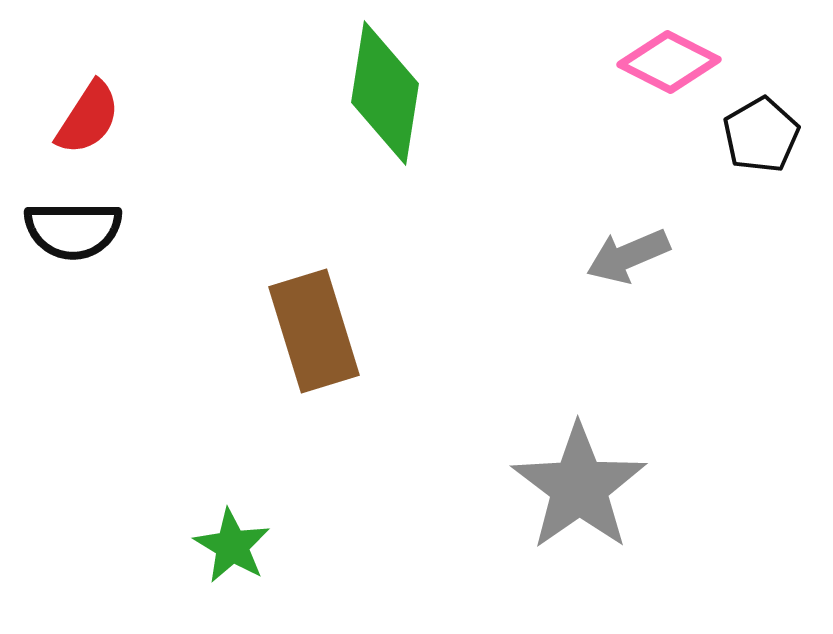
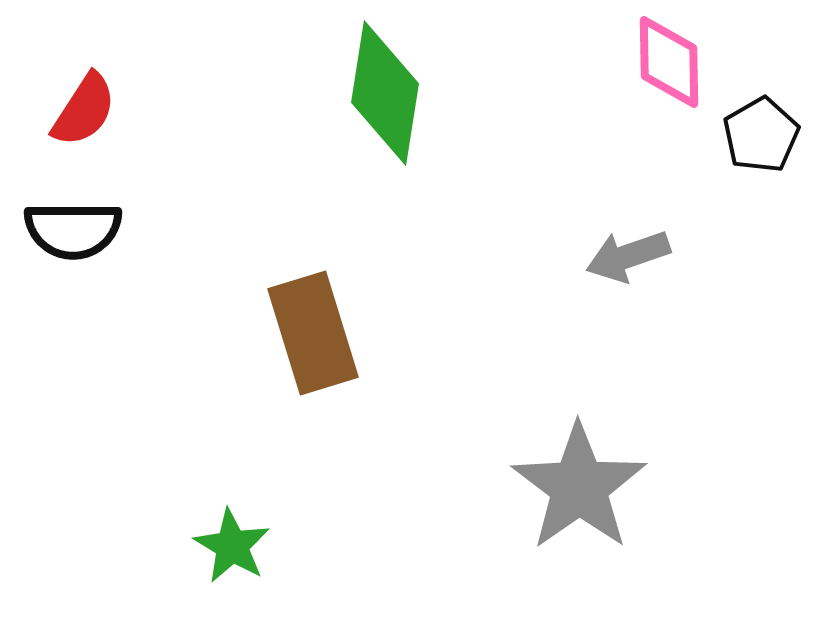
pink diamond: rotated 62 degrees clockwise
red semicircle: moved 4 px left, 8 px up
gray arrow: rotated 4 degrees clockwise
brown rectangle: moved 1 px left, 2 px down
